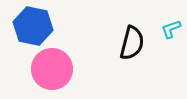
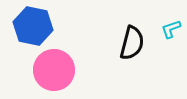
pink circle: moved 2 px right, 1 px down
